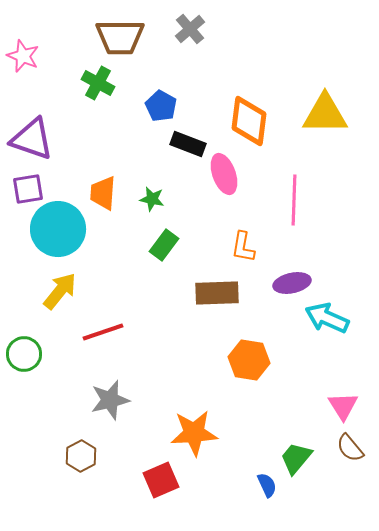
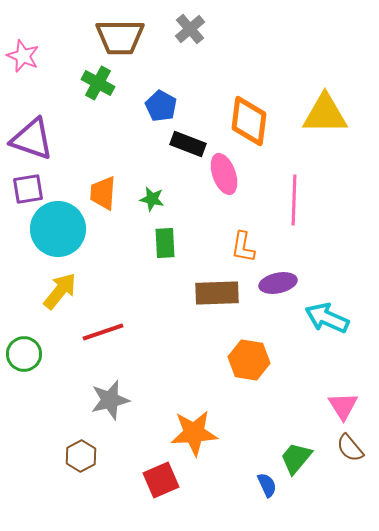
green rectangle: moved 1 px right, 2 px up; rotated 40 degrees counterclockwise
purple ellipse: moved 14 px left
